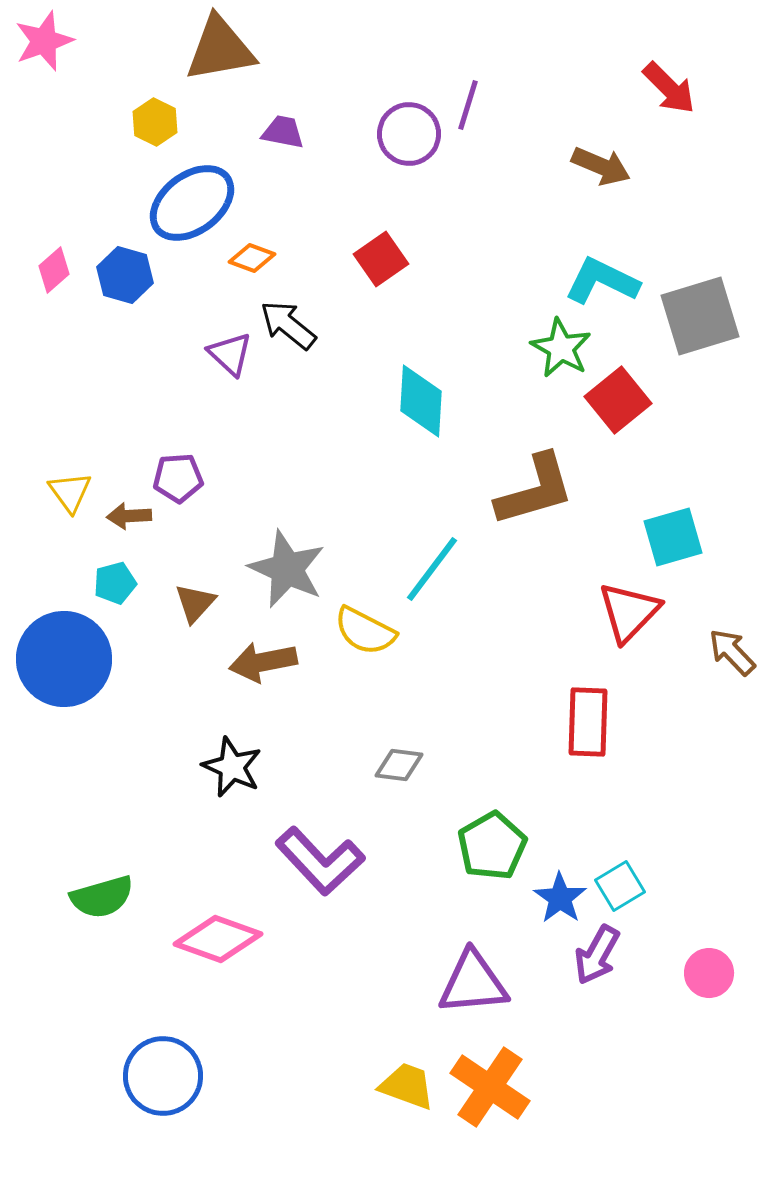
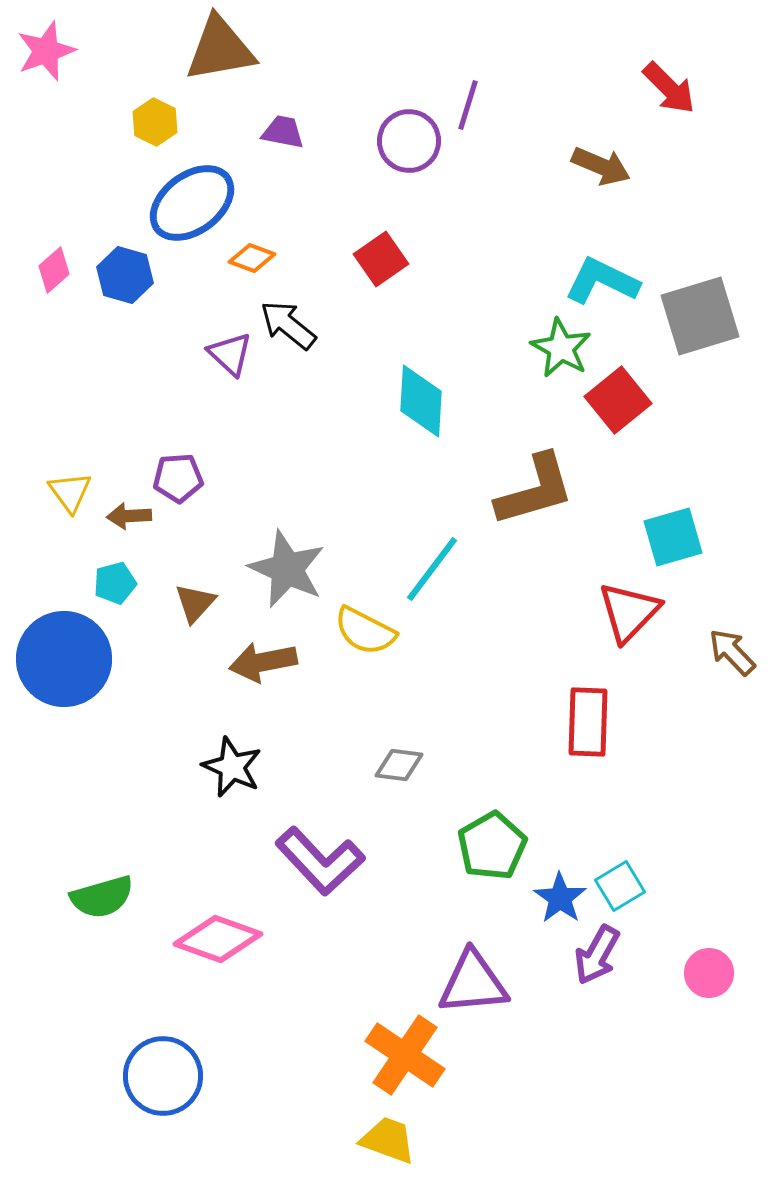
pink star at (44, 41): moved 2 px right, 10 px down
purple circle at (409, 134): moved 7 px down
yellow trapezoid at (407, 1086): moved 19 px left, 54 px down
orange cross at (490, 1087): moved 85 px left, 32 px up
